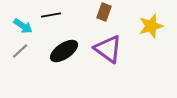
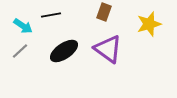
yellow star: moved 2 px left, 2 px up
